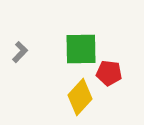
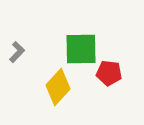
gray L-shape: moved 3 px left
yellow diamond: moved 22 px left, 10 px up
